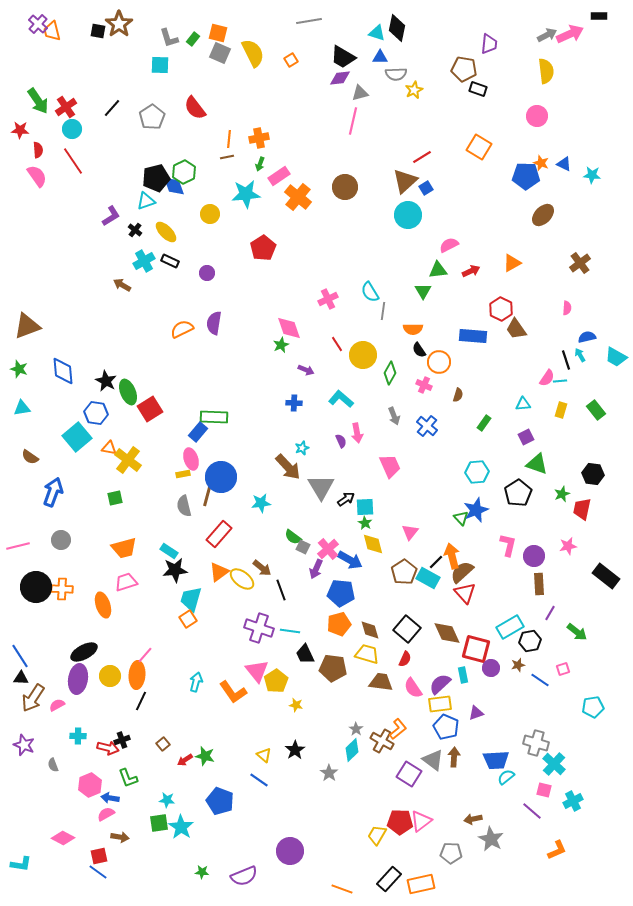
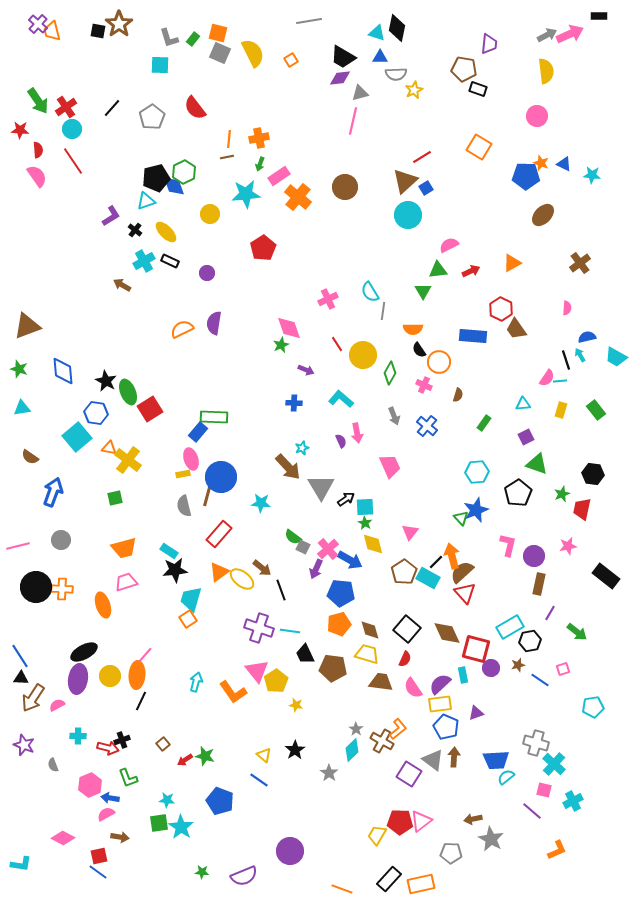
cyan star at (261, 503): rotated 12 degrees clockwise
brown rectangle at (539, 584): rotated 15 degrees clockwise
